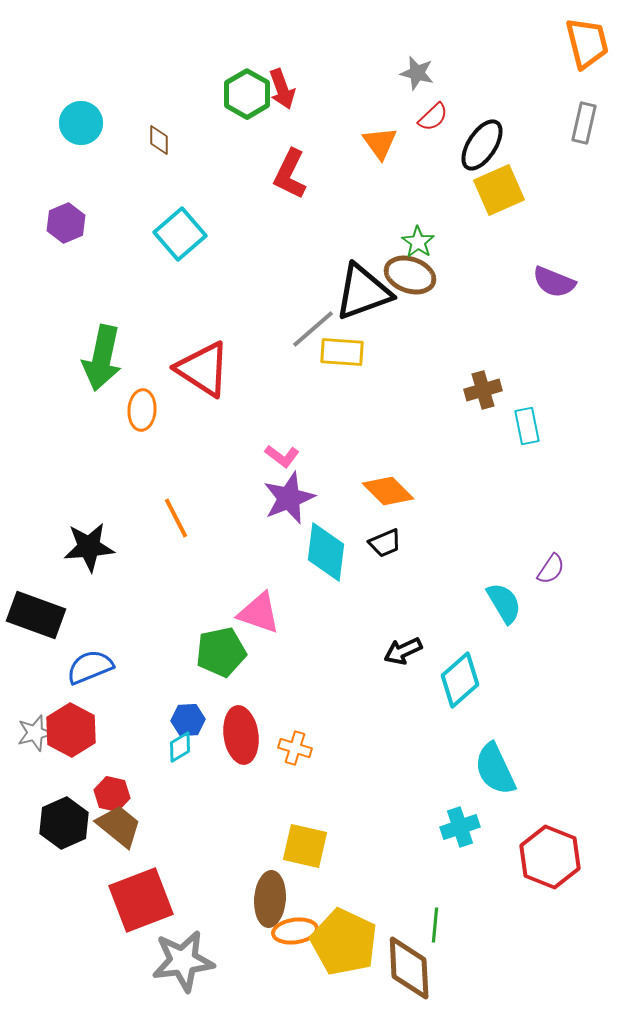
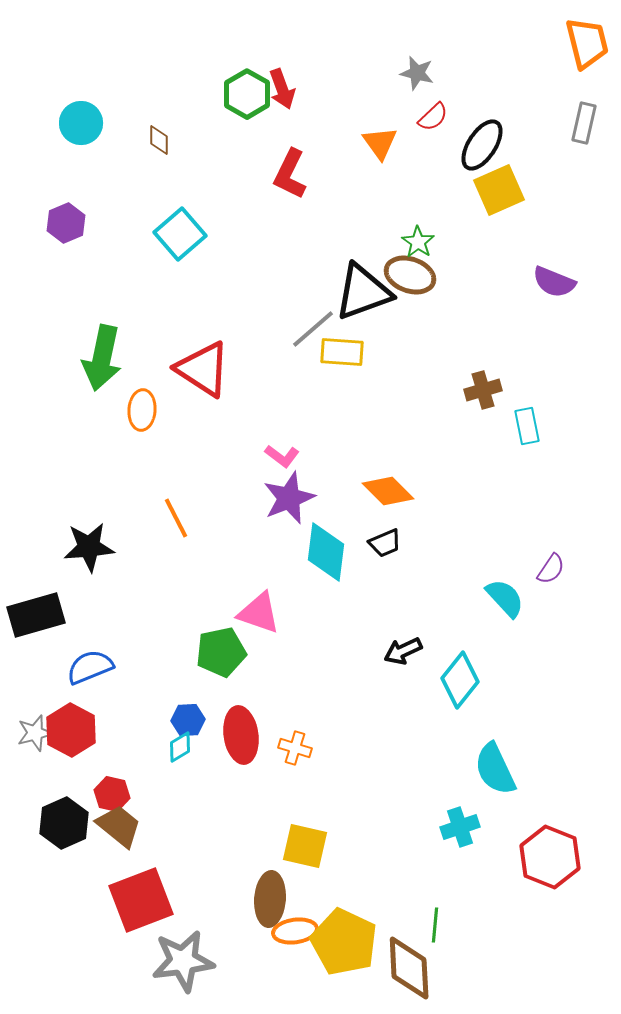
cyan semicircle at (504, 603): moved 1 px right, 5 px up; rotated 12 degrees counterclockwise
black rectangle at (36, 615): rotated 36 degrees counterclockwise
cyan diamond at (460, 680): rotated 10 degrees counterclockwise
